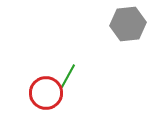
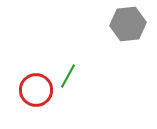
red circle: moved 10 px left, 3 px up
